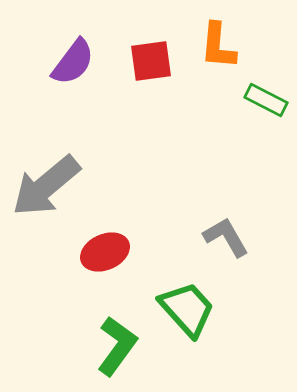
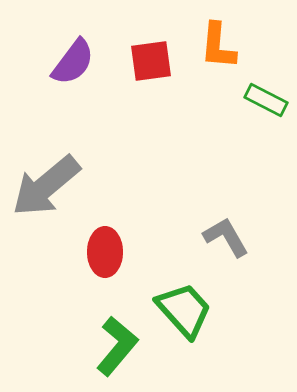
red ellipse: rotated 66 degrees counterclockwise
green trapezoid: moved 3 px left, 1 px down
green L-shape: rotated 4 degrees clockwise
